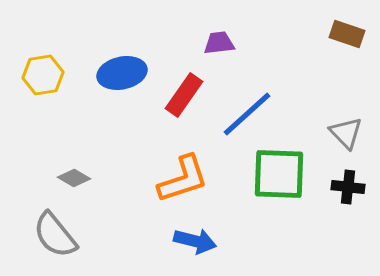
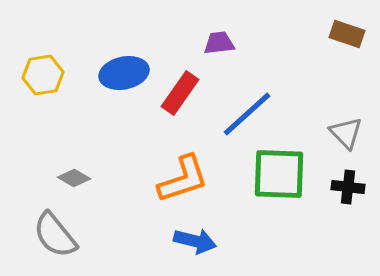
blue ellipse: moved 2 px right
red rectangle: moved 4 px left, 2 px up
